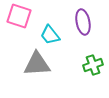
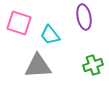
pink square: moved 7 px down
purple ellipse: moved 1 px right, 5 px up
gray triangle: moved 1 px right, 2 px down
